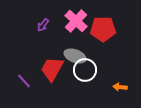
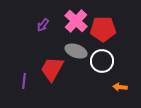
gray ellipse: moved 1 px right, 5 px up
white circle: moved 17 px right, 9 px up
purple line: rotated 49 degrees clockwise
